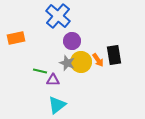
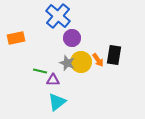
purple circle: moved 3 px up
black rectangle: rotated 18 degrees clockwise
cyan triangle: moved 3 px up
